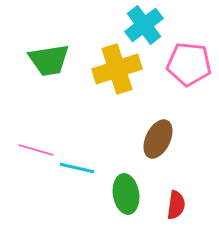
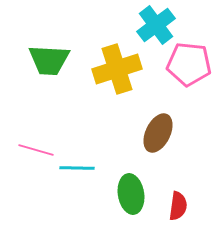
cyan cross: moved 12 px right
green trapezoid: rotated 12 degrees clockwise
brown ellipse: moved 6 px up
cyan line: rotated 12 degrees counterclockwise
green ellipse: moved 5 px right
red semicircle: moved 2 px right, 1 px down
